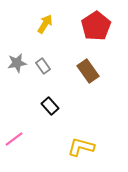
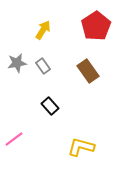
yellow arrow: moved 2 px left, 6 px down
